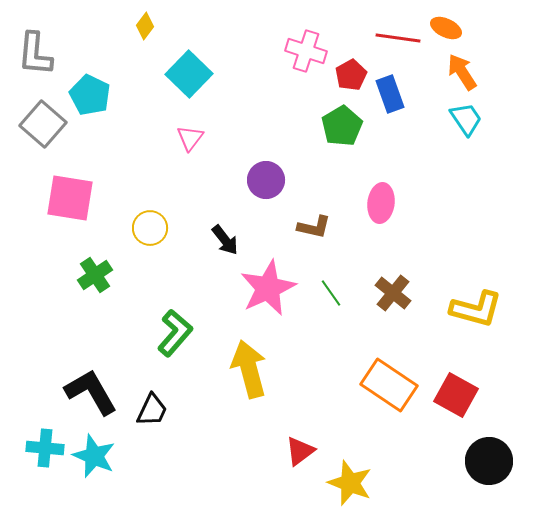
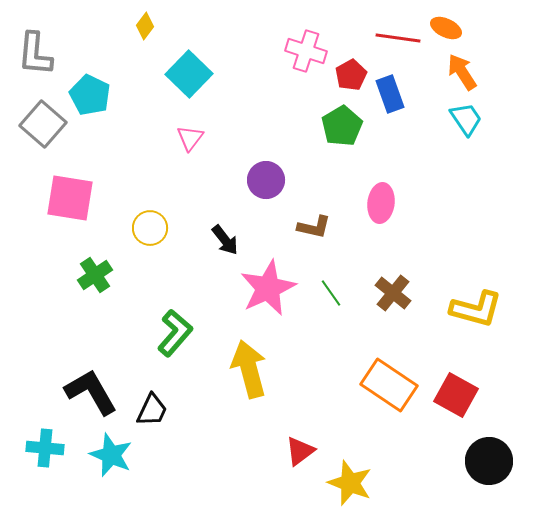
cyan star: moved 17 px right, 1 px up
